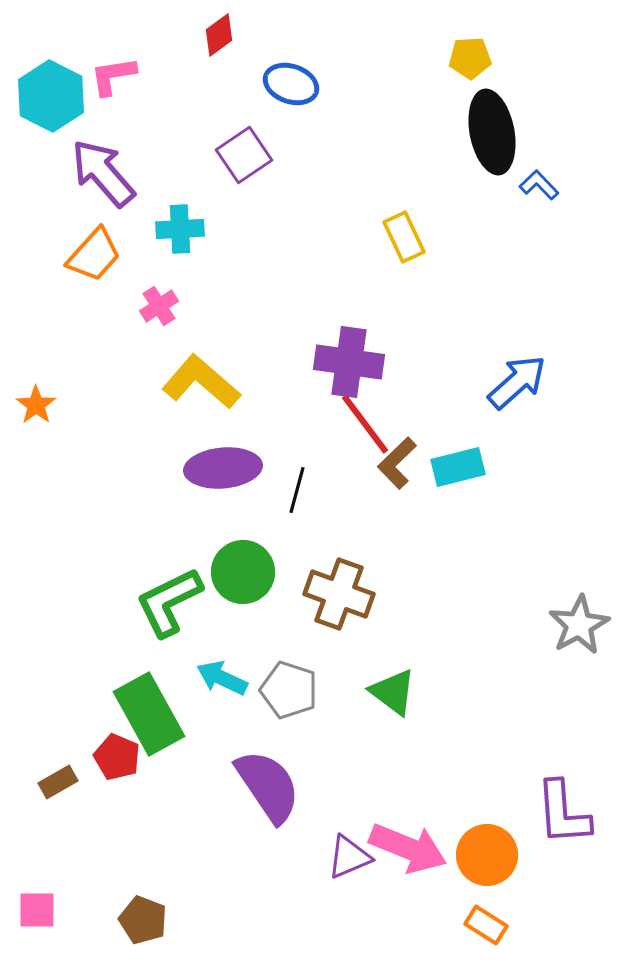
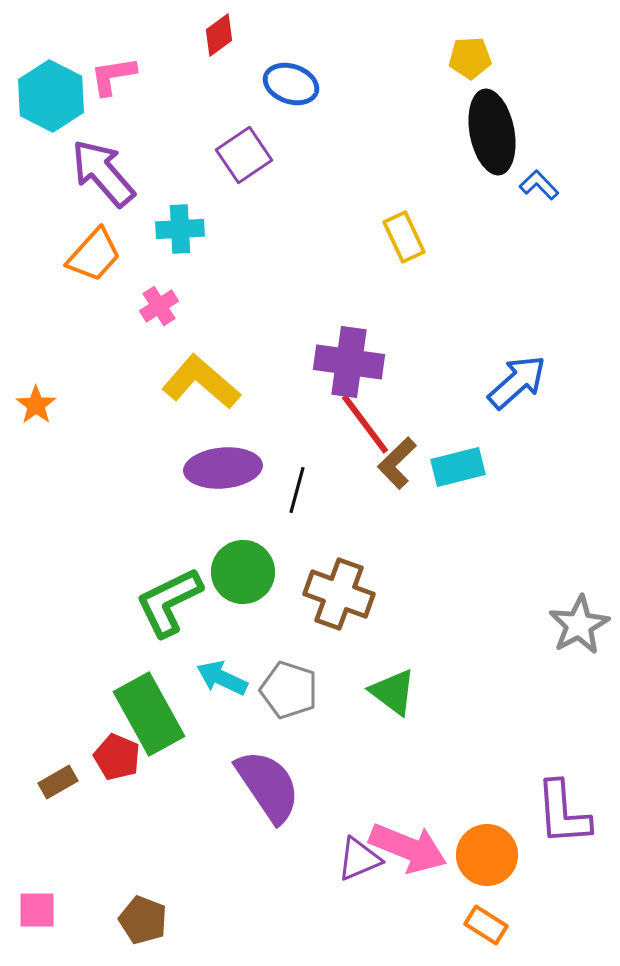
purple triangle: moved 10 px right, 2 px down
